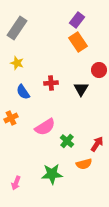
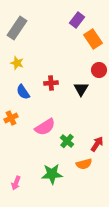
orange rectangle: moved 15 px right, 3 px up
